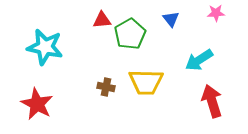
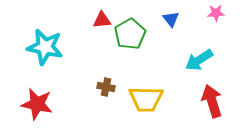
yellow trapezoid: moved 17 px down
red star: rotated 16 degrees counterclockwise
